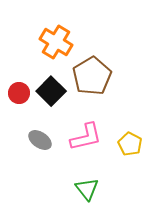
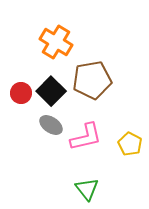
brown pentagon: moved 4 px down; rotated 21 degrees clockwise
red circle: moved 2 px right
gray ellipse: moved 11 px right, 15 px up
